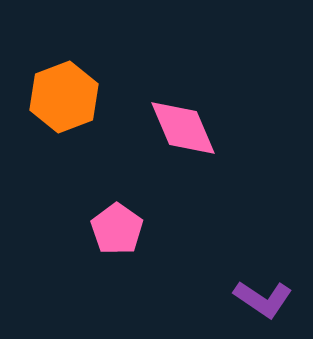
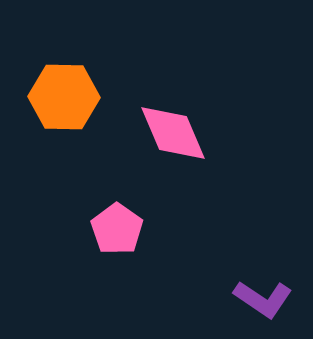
orange hexagon: rotated 22 degrees clockwise
pink diamond: moved 10 px left, 5 px down
